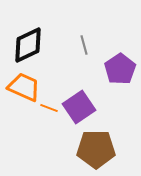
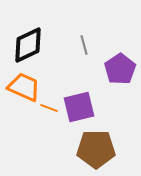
purple square: rotated 20 degrees clockwise
